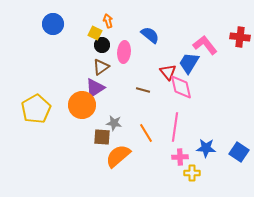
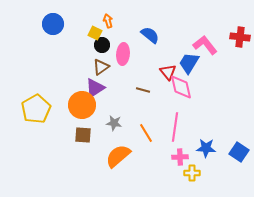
pink ellipse: moved 1 px left, 2 px down
brown square: moved 19 px left, 2 px up
